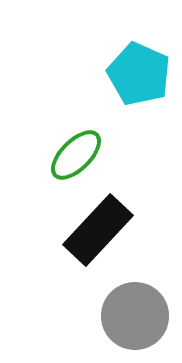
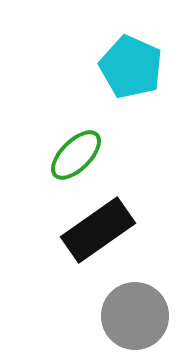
cyan pentagon: moved 8 px left, 7 px up
black rectangle: rotated 12 degrees clockwise
